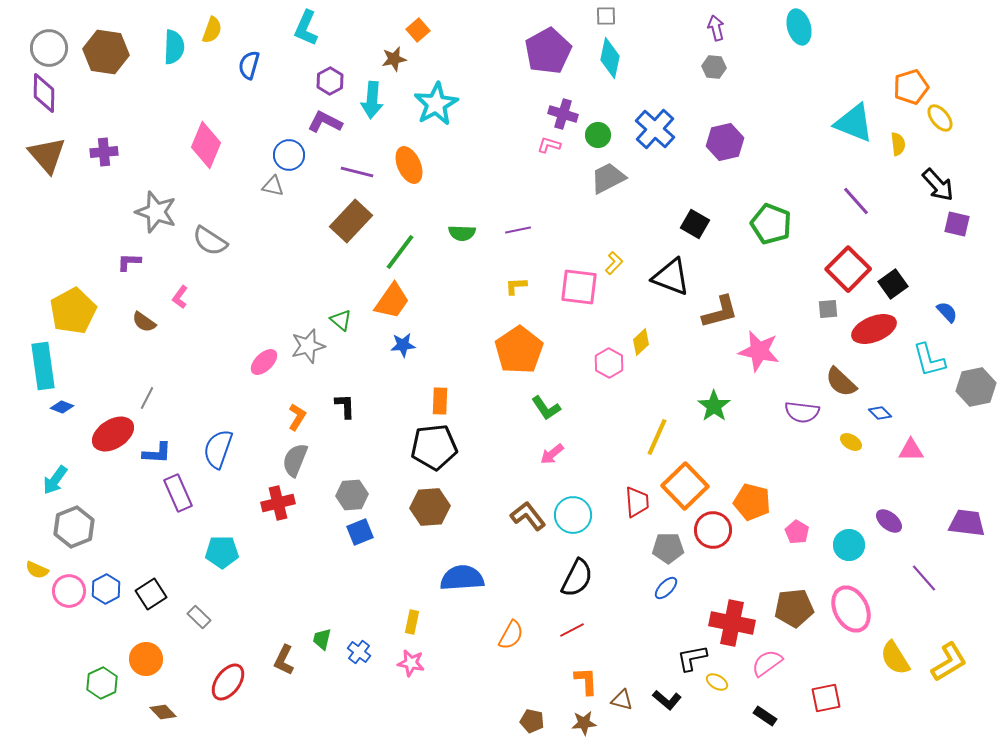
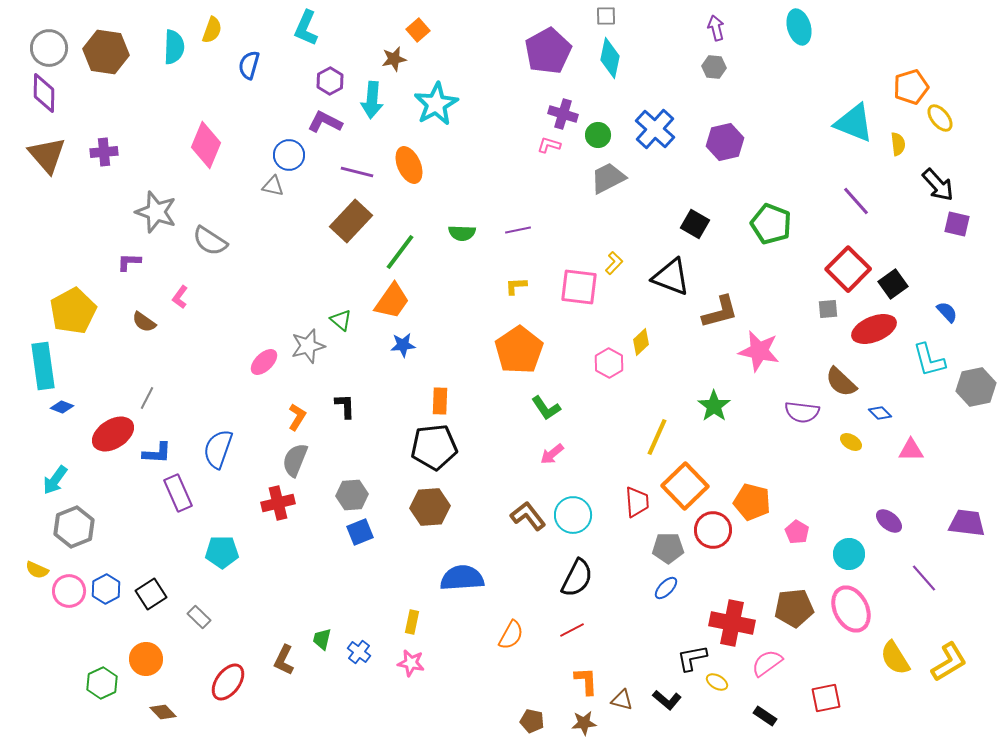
cyan circle at (849, 545): moved 9 px down
